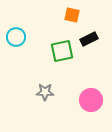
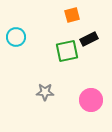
orange square: rotated 28 degrees counterclockwise
green square: moved 5 px right
